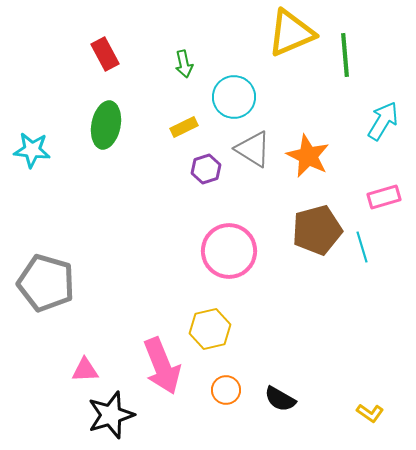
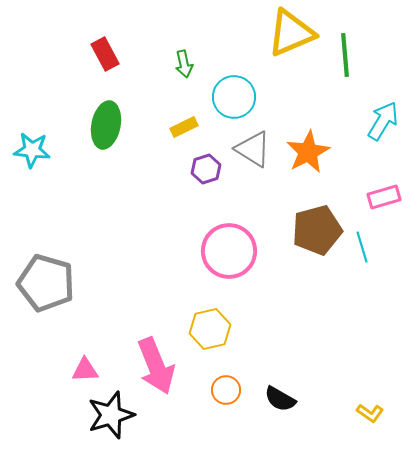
orange star: moved 4 px up; rotated 18 degrees clockwise
pink arrow: moved 6 px left
